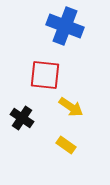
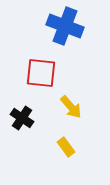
red square: moved 4 px left, 2 px up
yellow arrow: rotated 15 degrees clockwise
yellow rectangle: moved 2 px down; rotated 18 degrees clockwise
